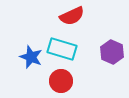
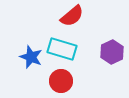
red semicircle: rotated 15 degrees counterclockwise
purple hexagon: rotated 10 degrees clockwise
